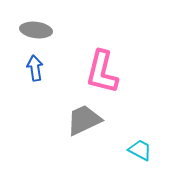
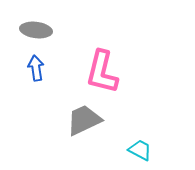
blue arrow: moved 1 px right
